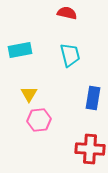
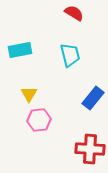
red semicircle: moved 7 px right; rotated 18 degrees clockwise
blue rectangle: rotated 30 degrees clockwise
